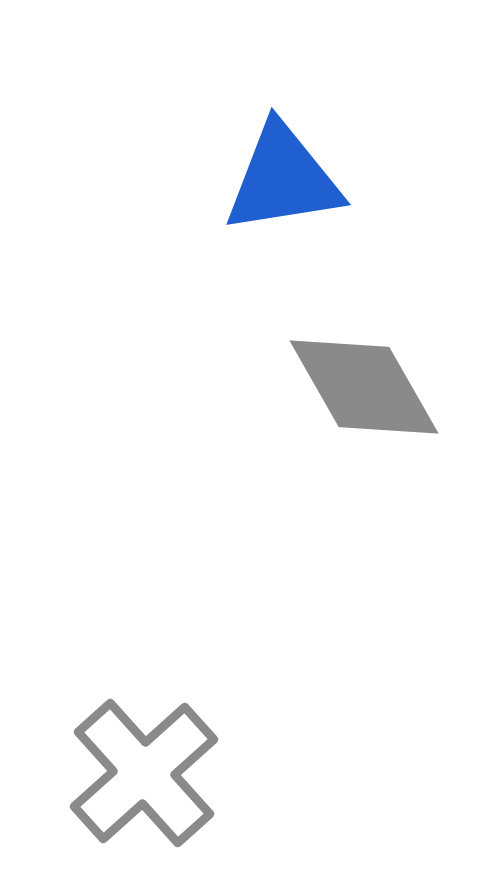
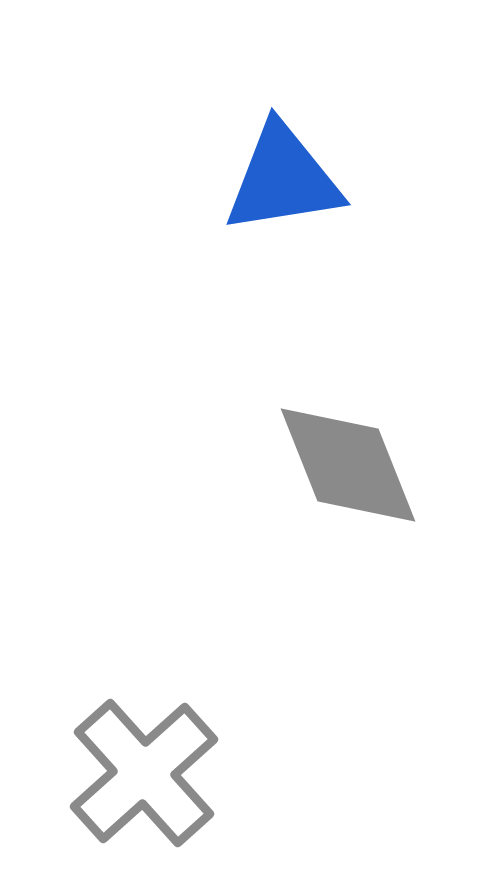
gray diamond: moved 16 px left, 78 px down; rotated 8 degrees clockwise
